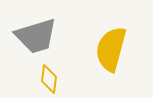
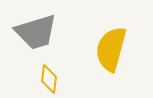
gray trapezoid: moved 4 px up
